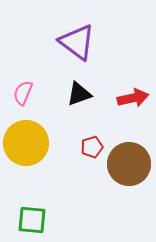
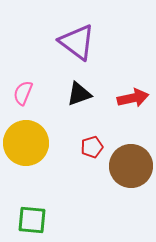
brown circle: moved 2 px right, 2 px down
